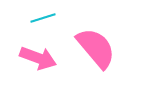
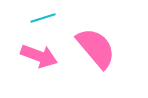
pink arrow: moved 1 px right, 2 px up
